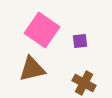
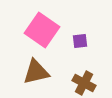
brown triangle: moved 4 px right, 3 px down
